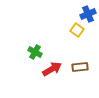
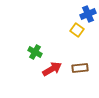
brown rectangle: moved 1 px down
